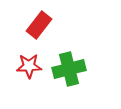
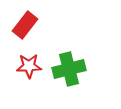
red rectangle: moved 14 px left
